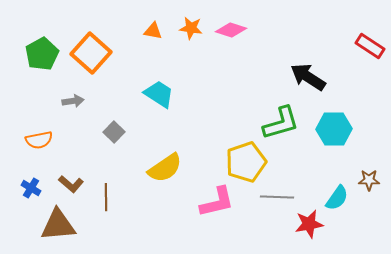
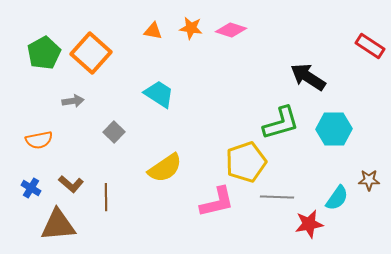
green pentagon: moved 2 px right, 1 px up
